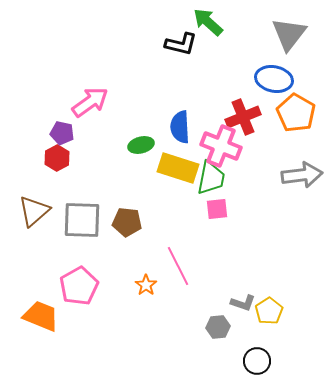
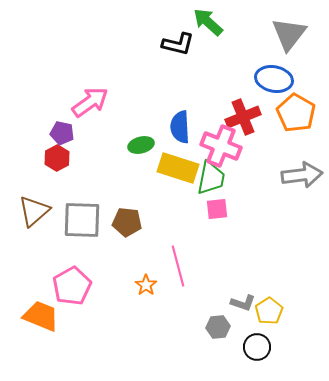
black L-shape: moved 3 px left
pink line: rotated 12 degrees clockwise
pink pentagon: moved 7 px left
black circle: moved 14 px up
